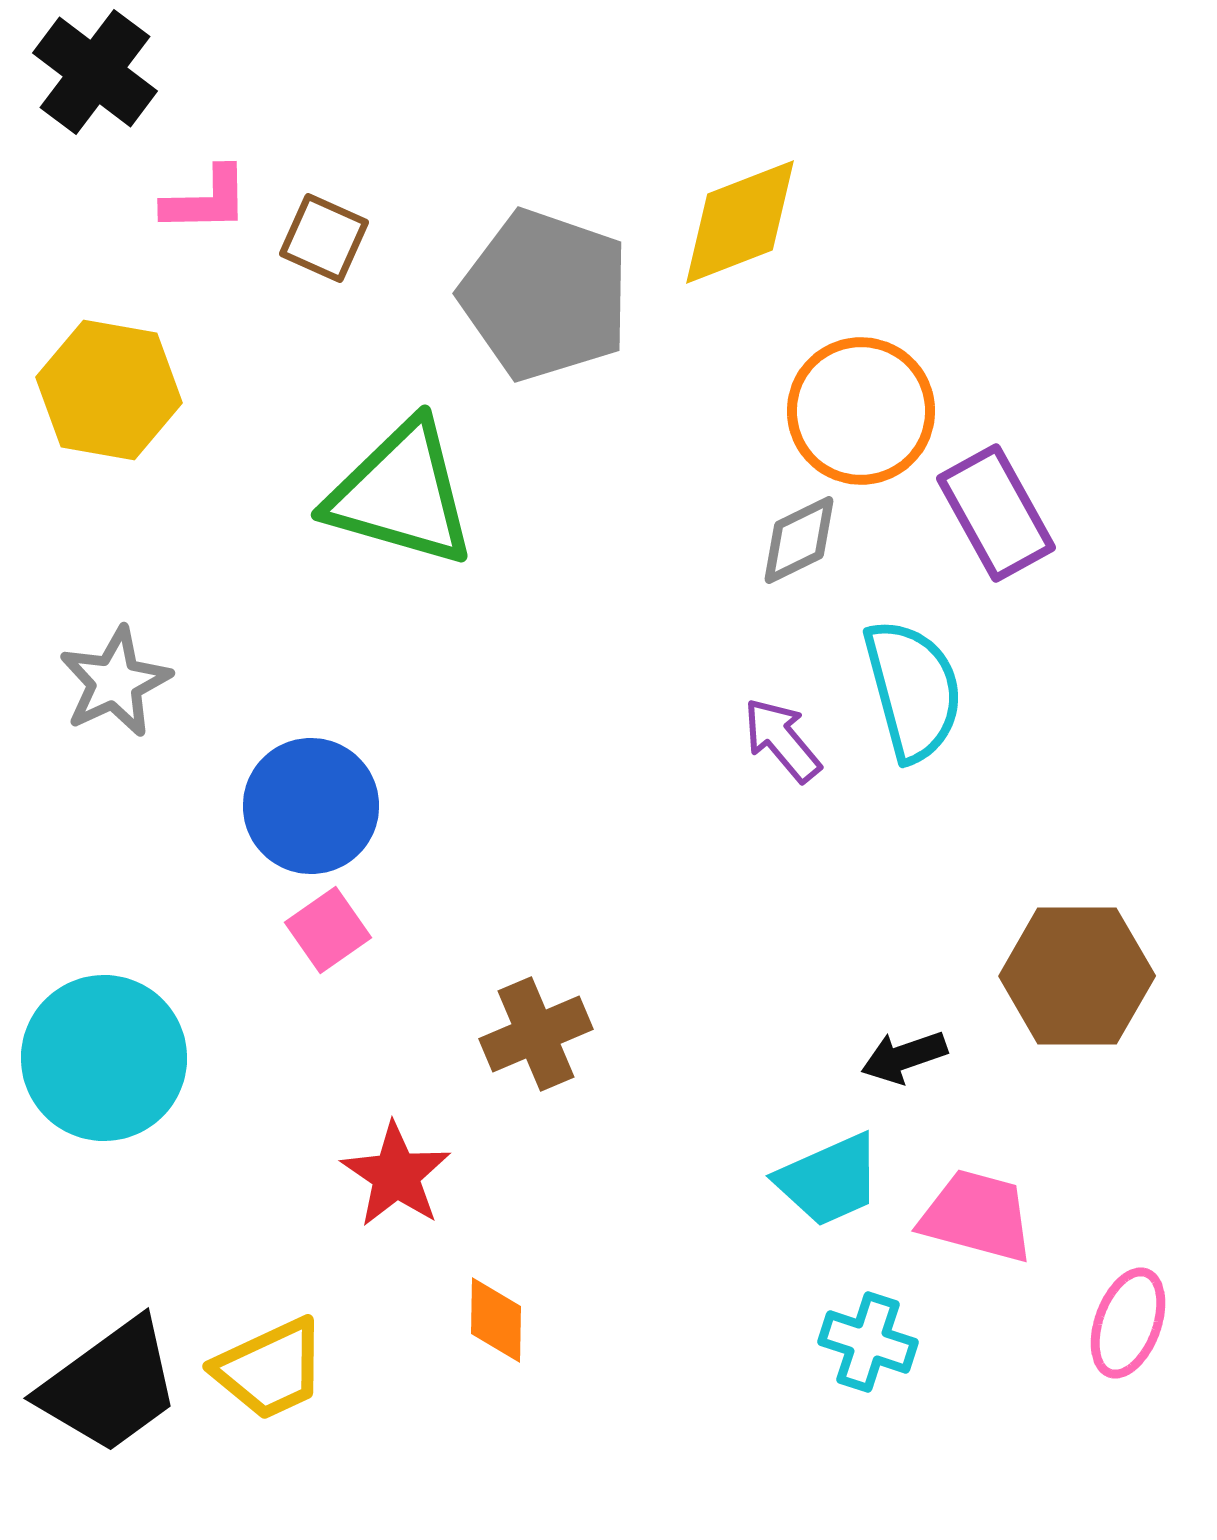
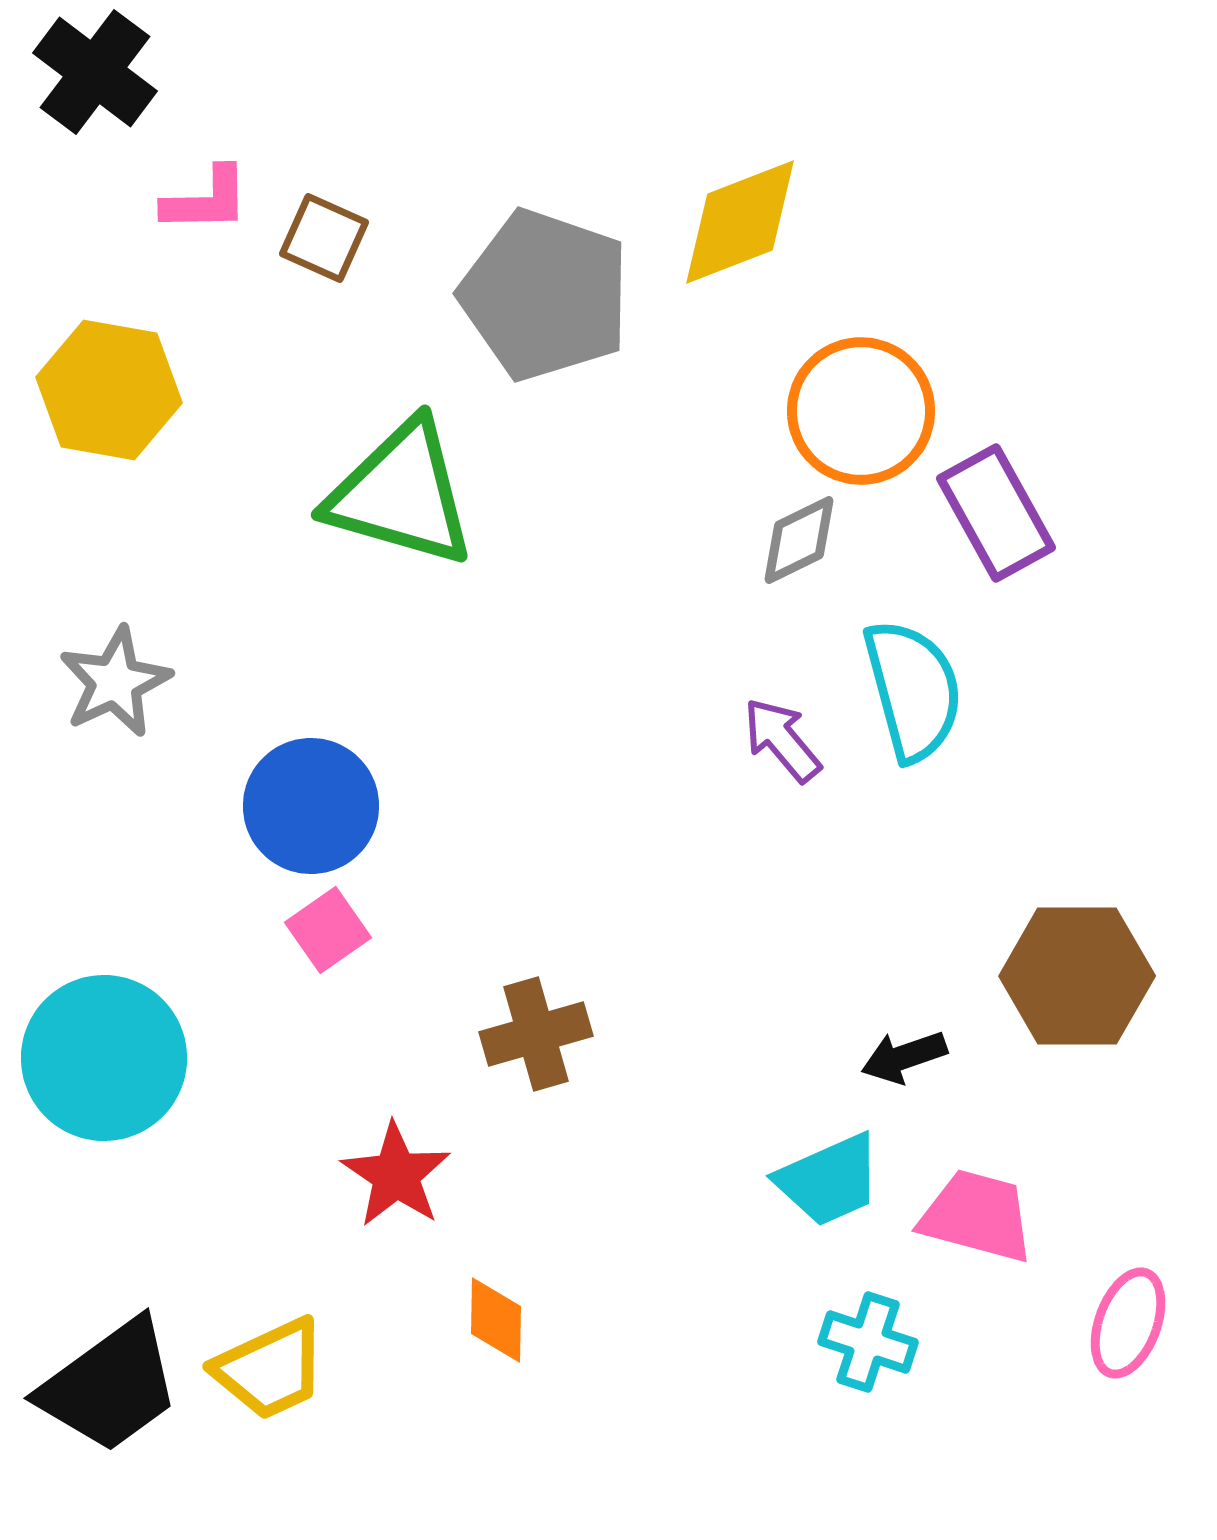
brown cross: rotated 7 degrees clockwise
